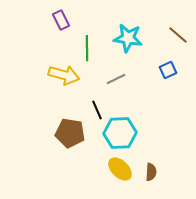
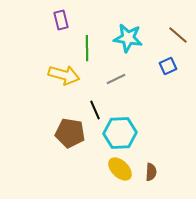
purple rectangle: rotated 12 degrees clockwise
blue square: moved 4 px up
black line: moved 2 px left
